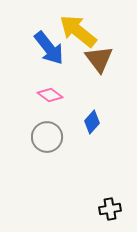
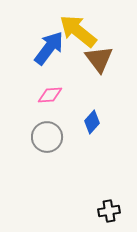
blue arrow: rotated 105 degrees counterclockwise
pink diamond: rotated 40 degrees counterclockwise
black cross: moved 1 px left, 2 px down
